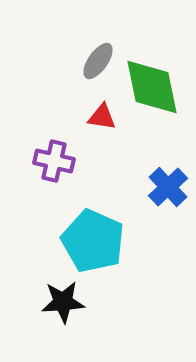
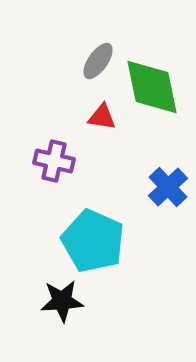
black star: moved 1 px left, 1 px up
